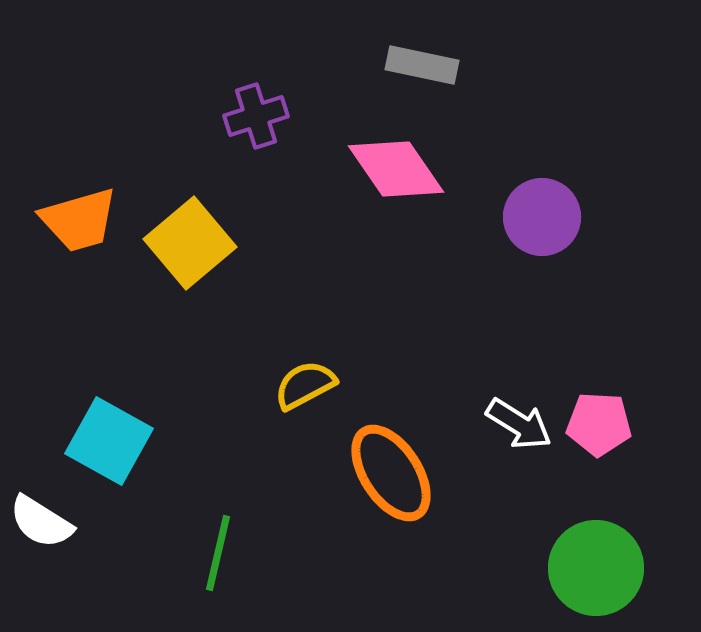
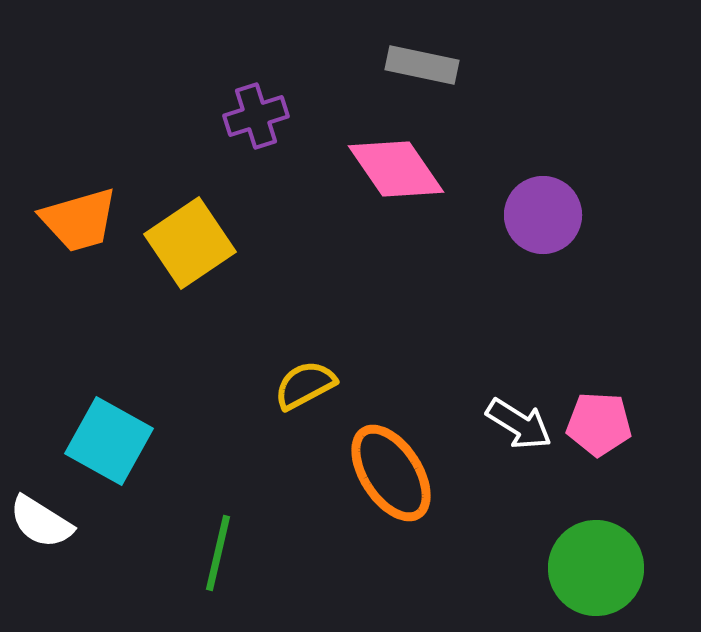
purple circle: moved 1 px right, 2 px up
yellow square: rotated 6 degrees clockwise
